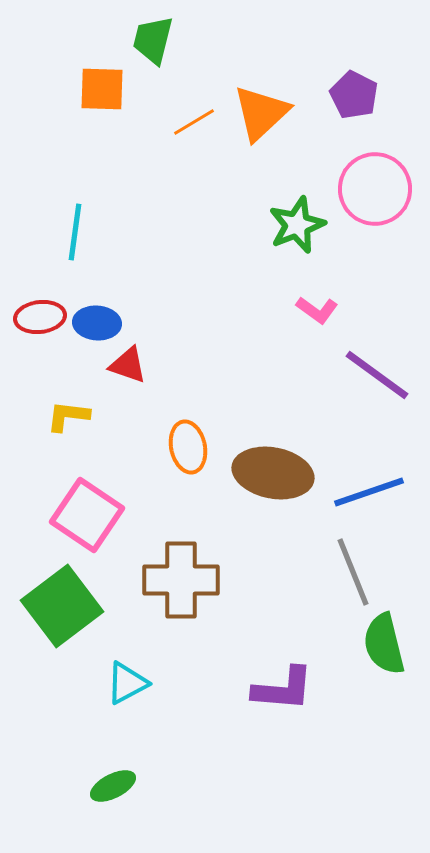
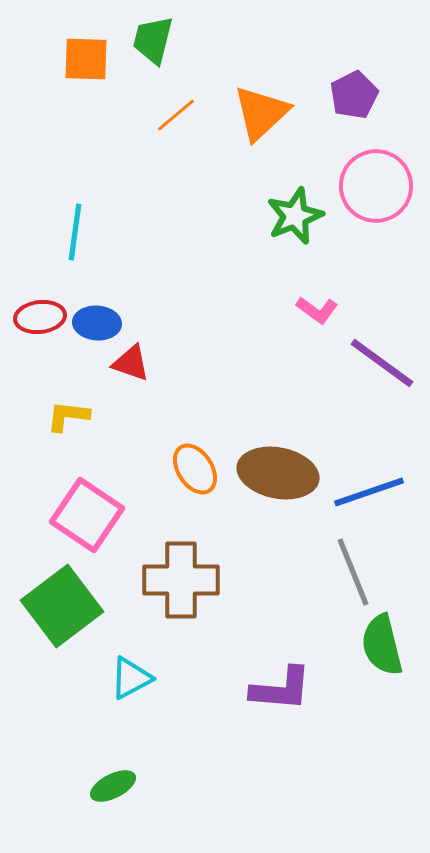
orange square: moved 16 px left, 30 px up
purple pentagon: rotated 18 degrees clockwise
orange line: moved 18 px left, 7 px up; rotated 9 degrees counterclockwise
pink circle: moved 1 px right, 3 px up
green star: moved 2 px left, 9 px up
red triangle: moved 3 px right, 2 px up
purple line: moved 5 px right, 12 px up
orange ellipse: moved 7 px right, 22 px down; rotated 21 degrees counterclockwise
brown ellipse: moved 5 px right
green semicircle: moved 2 px left, 1 px down
cyan triangle: moved 4 px right, 5 px up
purple L-shape: moved 2 px left
